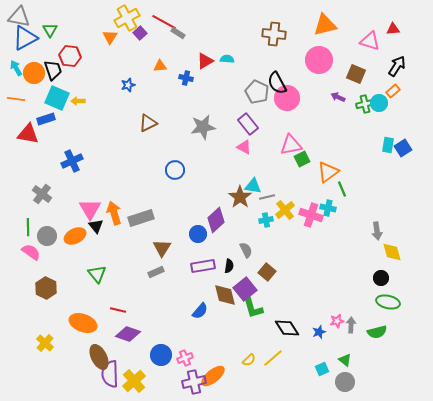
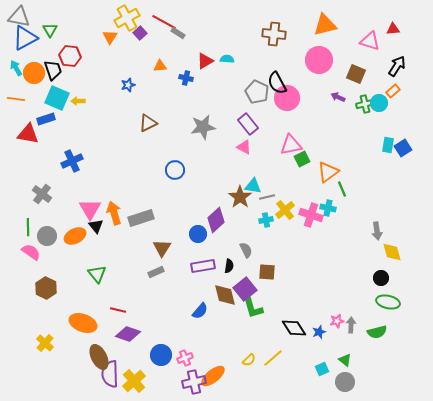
brown square at (267, 272): rotated 36 degrees counterclockwise
black diamond at (287, 328): moved 7 px right
